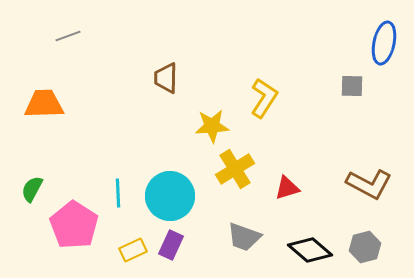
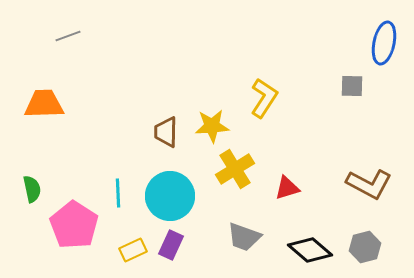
brown trapezoid: moved 54 px down
green semicircle: rotated 140 degrees clockwise
